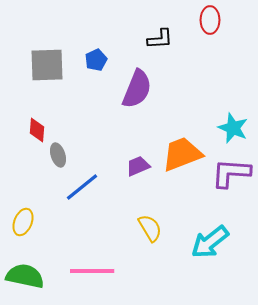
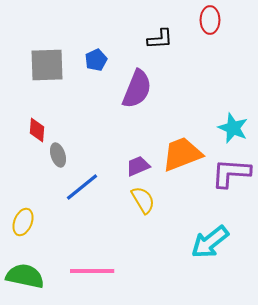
yellow semicircle: moved 7 px left, 28 px up
